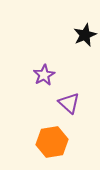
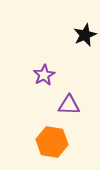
purple triangle: moved 2 px down; rotated 40 degrees counterclockwise
orange hexagon: rotated 20 degrees clockwise
